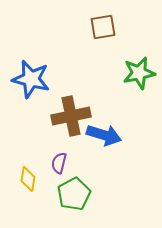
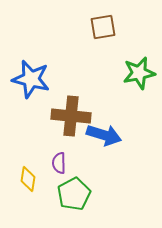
brown cross: rotated 18 degrees clockwise
purple semicircle: rotated 15 degrees counterclockwise
